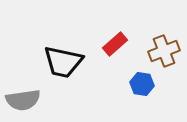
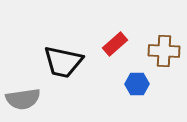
brown cross: rotated 24 degrees clockwise
blue hexagon: moved 5 px left; rotated 10 degrees counterclockwise
gray semicircle: moved 1 px up
